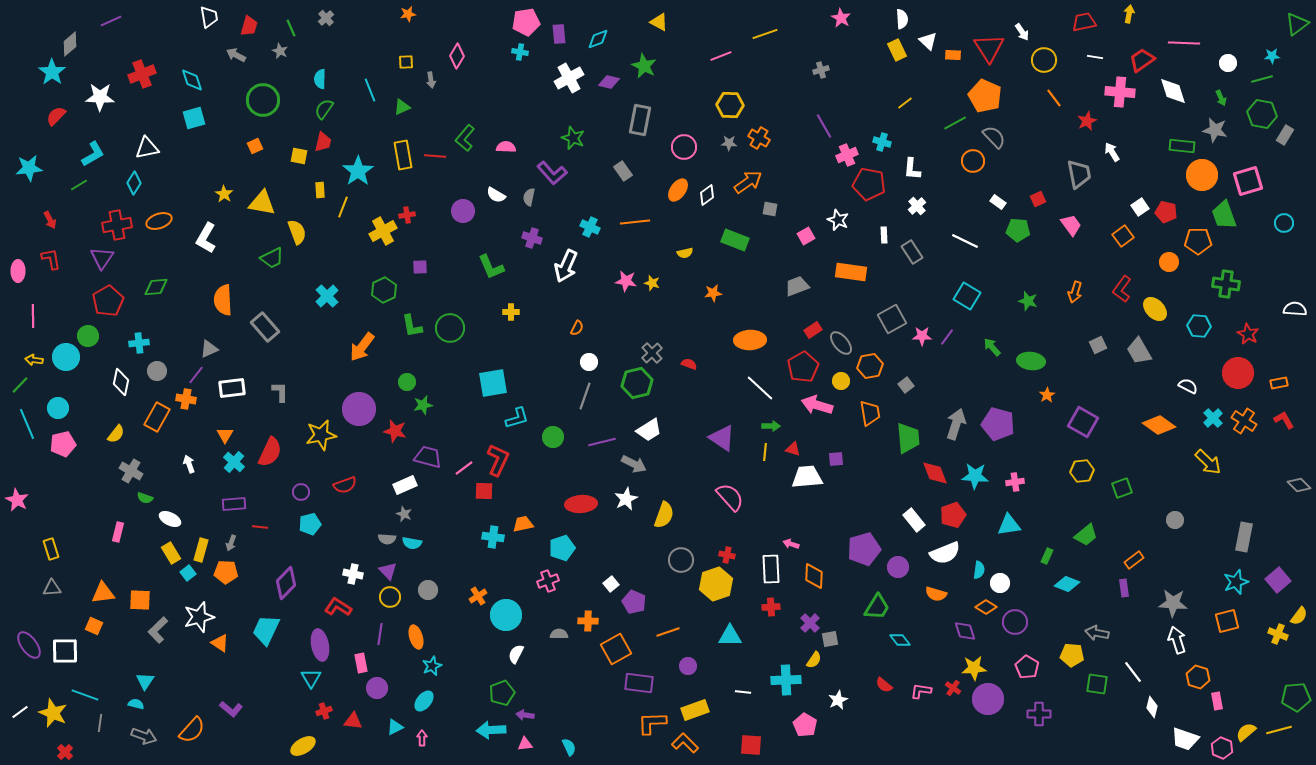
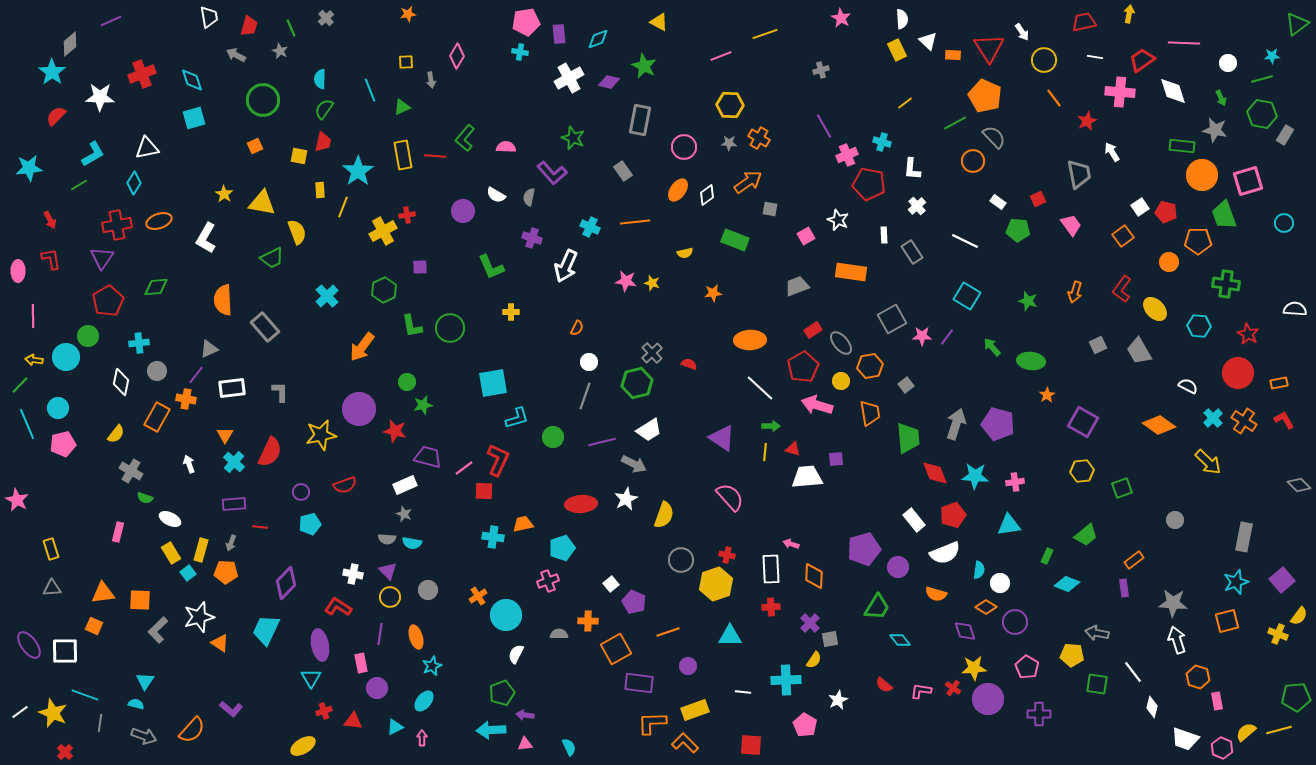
purple square at (1278, 580): moved 4 px right
